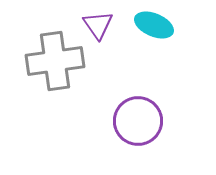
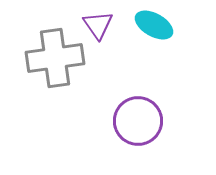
cyan ellipse: rotated 6 degrees clockwise
gray cross: moved 3 px up
